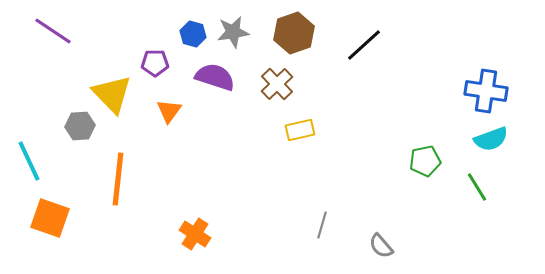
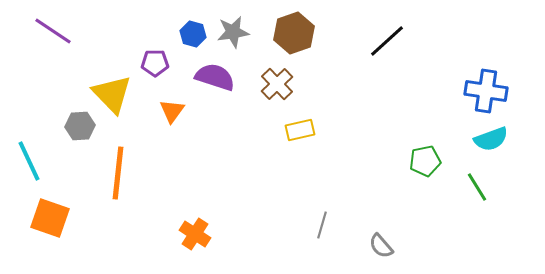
black line: moved 23 px right, 4 px up
orange triangle: moved 3 px right
orange line: moved 6 px up
